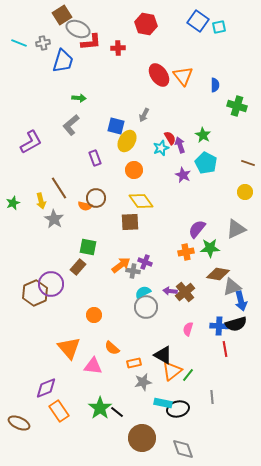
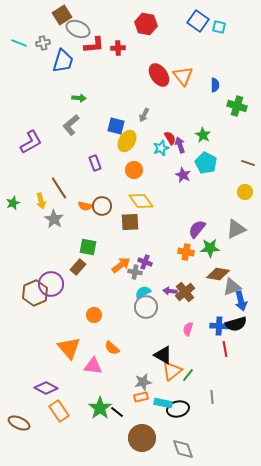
cyan square at (219, 27): rotated 24 degrees clockwise
red L-shape at (91, 42): moved 3 px right, 3 px down
purple rectangle at (95, 158): moved 5 px down
brown circle at (96, 198): moved 6 px right, 8 px down
orange cross at (186, 252): rotated 21 degrees clockwise
gray cross at (133, 271): moved 2 px right, 1 px down
orange rectangle at (134, 363): moved 7 px right, 34 px down
purple diamond at (46, 388): rotated 50 degrees clockwise
